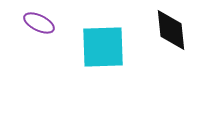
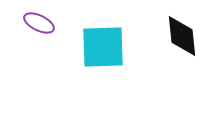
black diamond: moved 11 px right, 6 px down
